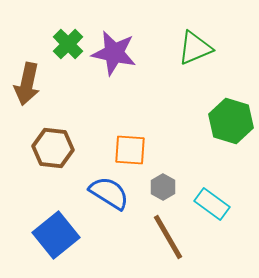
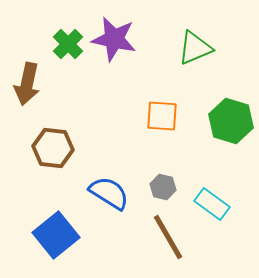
purple star: moved 14 px up
orange square: moved 32 px right, 34 px up
gray hexagon: rotated 15 degrees counterclockwise
